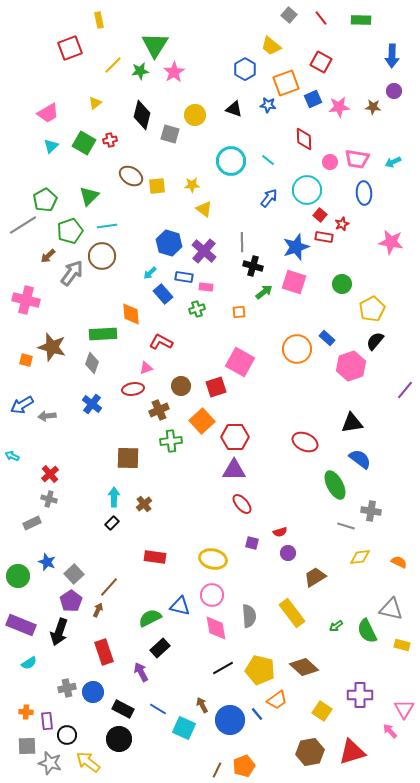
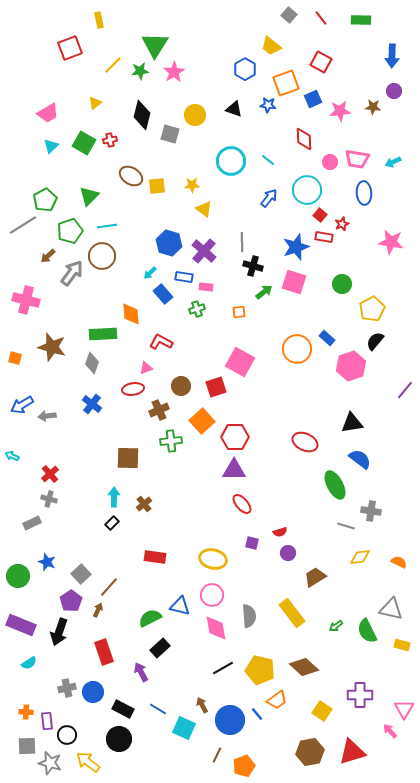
pink star at (339, 107): moved 1 px right, 4 px down
orange square at (26, 360): moved 11 px left, 2 px up
gray square at (74, 574): moved 7 px right
brown line at (217, 770): moved 15 px up
